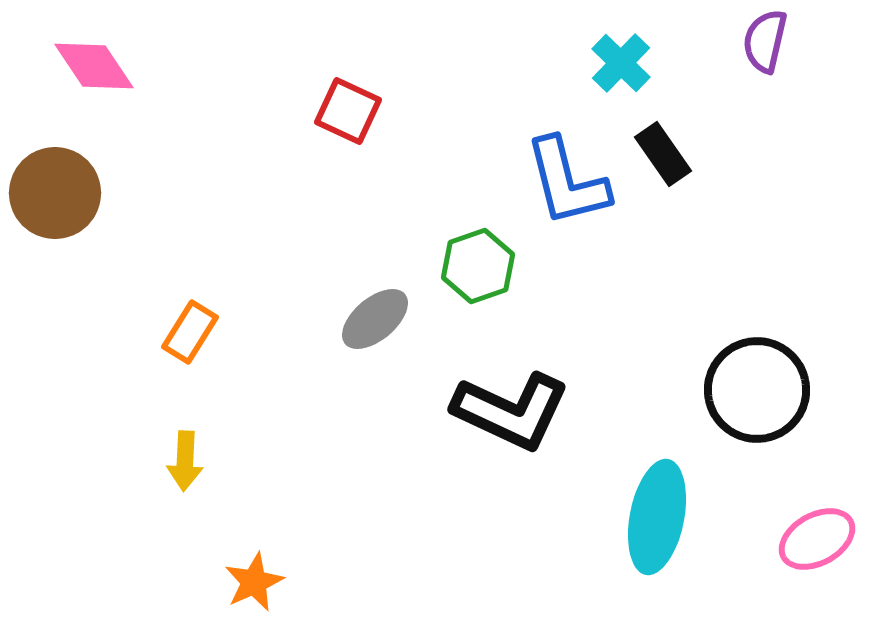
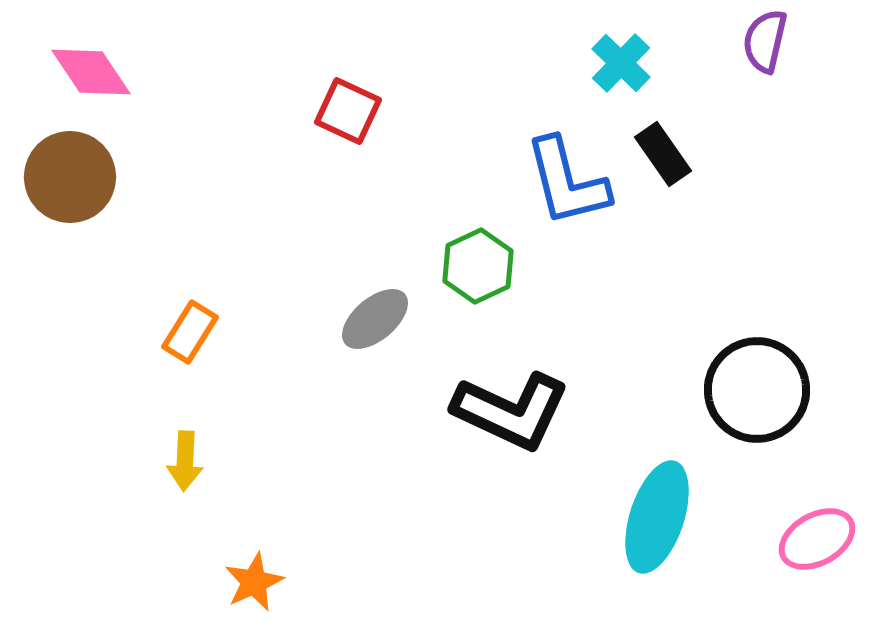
pink diamond: moved 3 px left, 6 px down
brown circle: moved 15 px right, 16 px up
green hexagon: rotated 6 degrees counterclockwise
cyan ellipse: rotated 7 degrees clockwise
